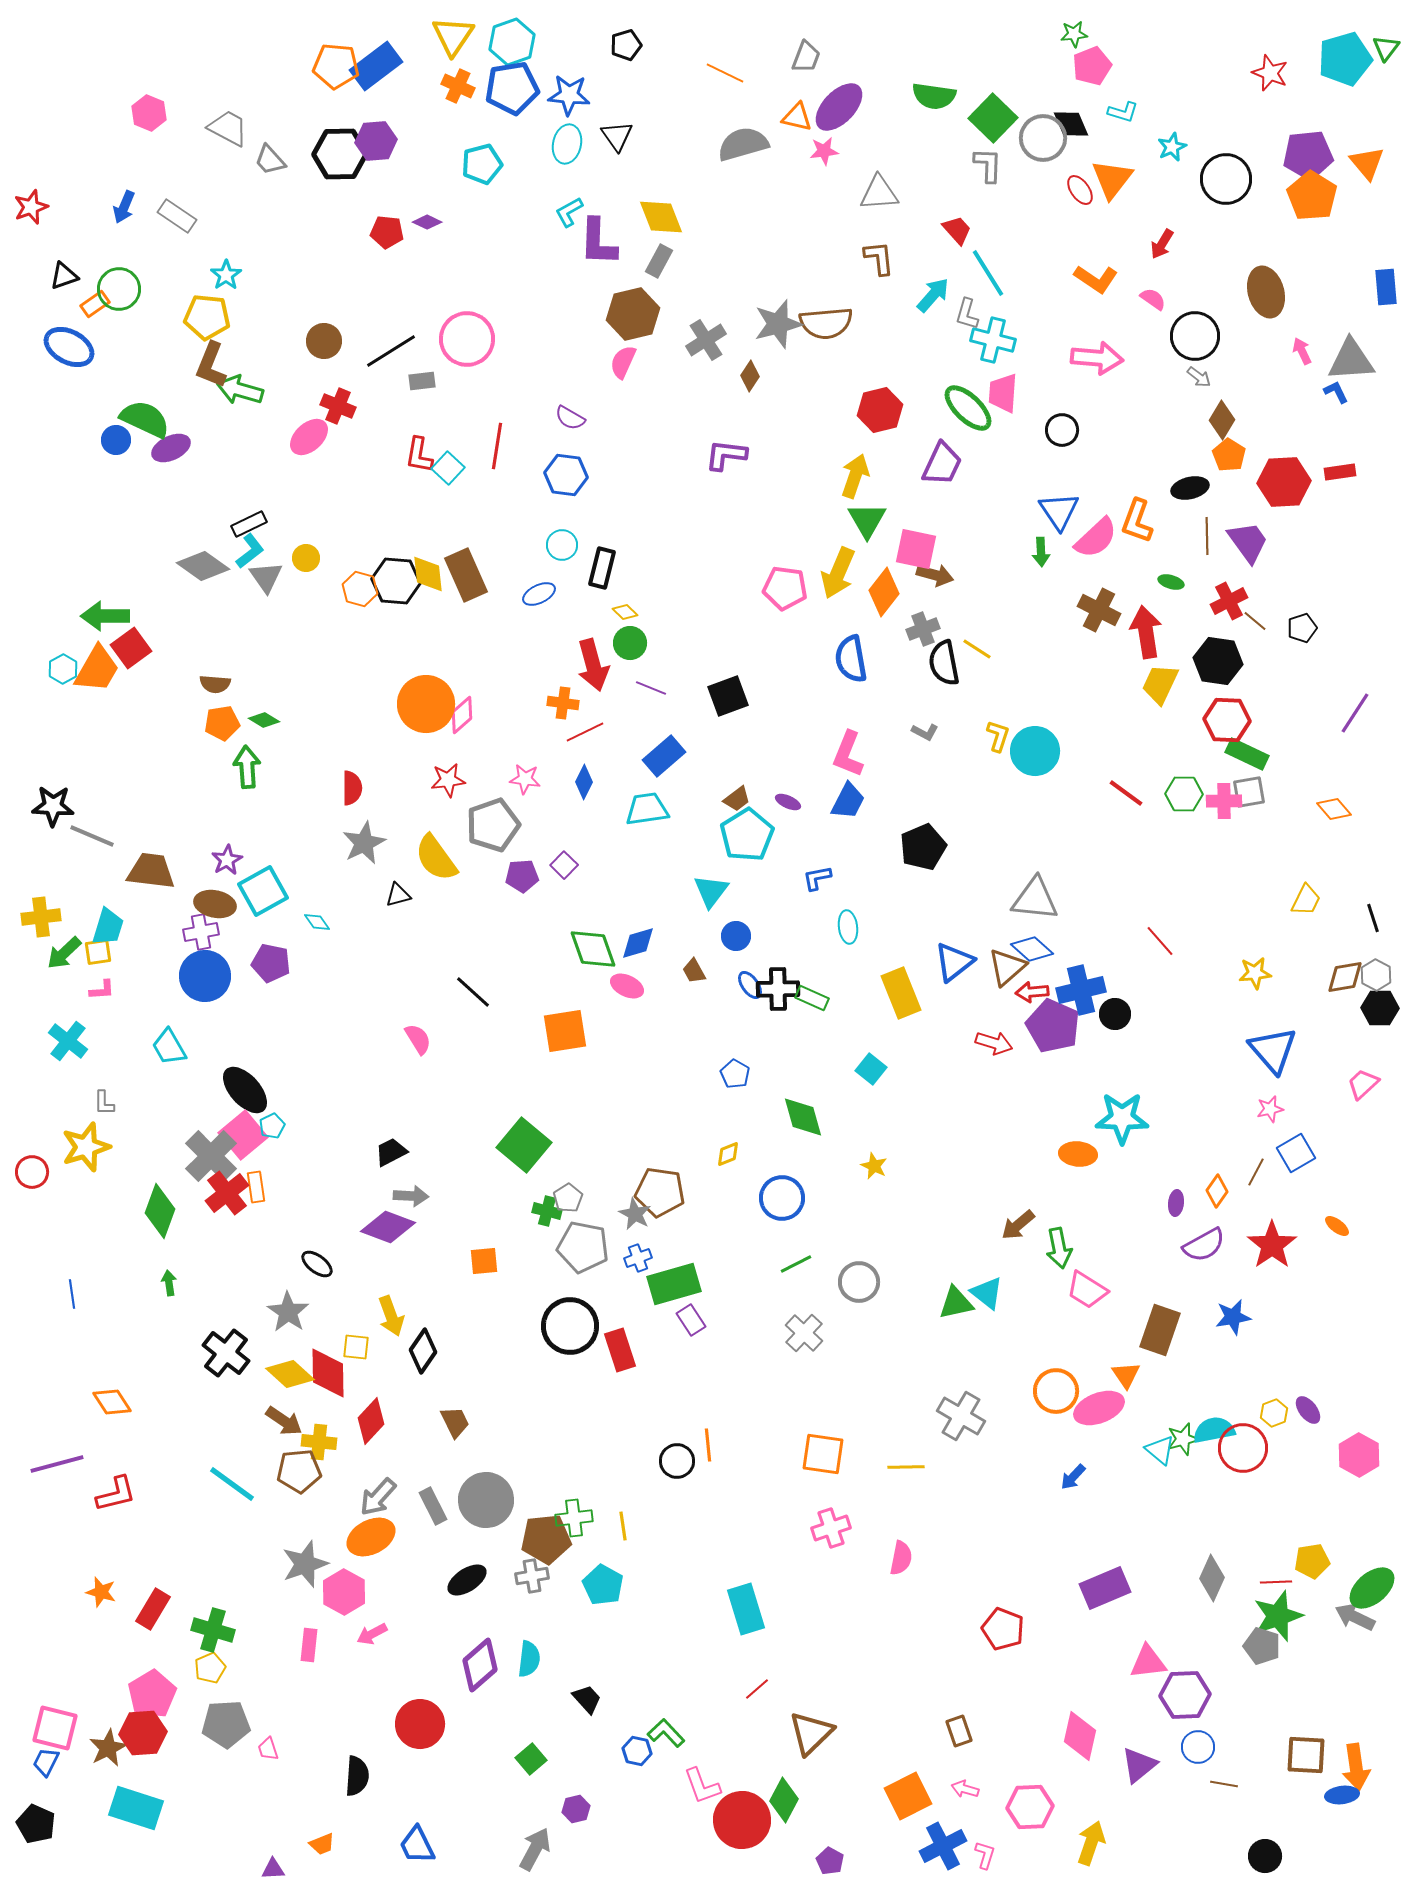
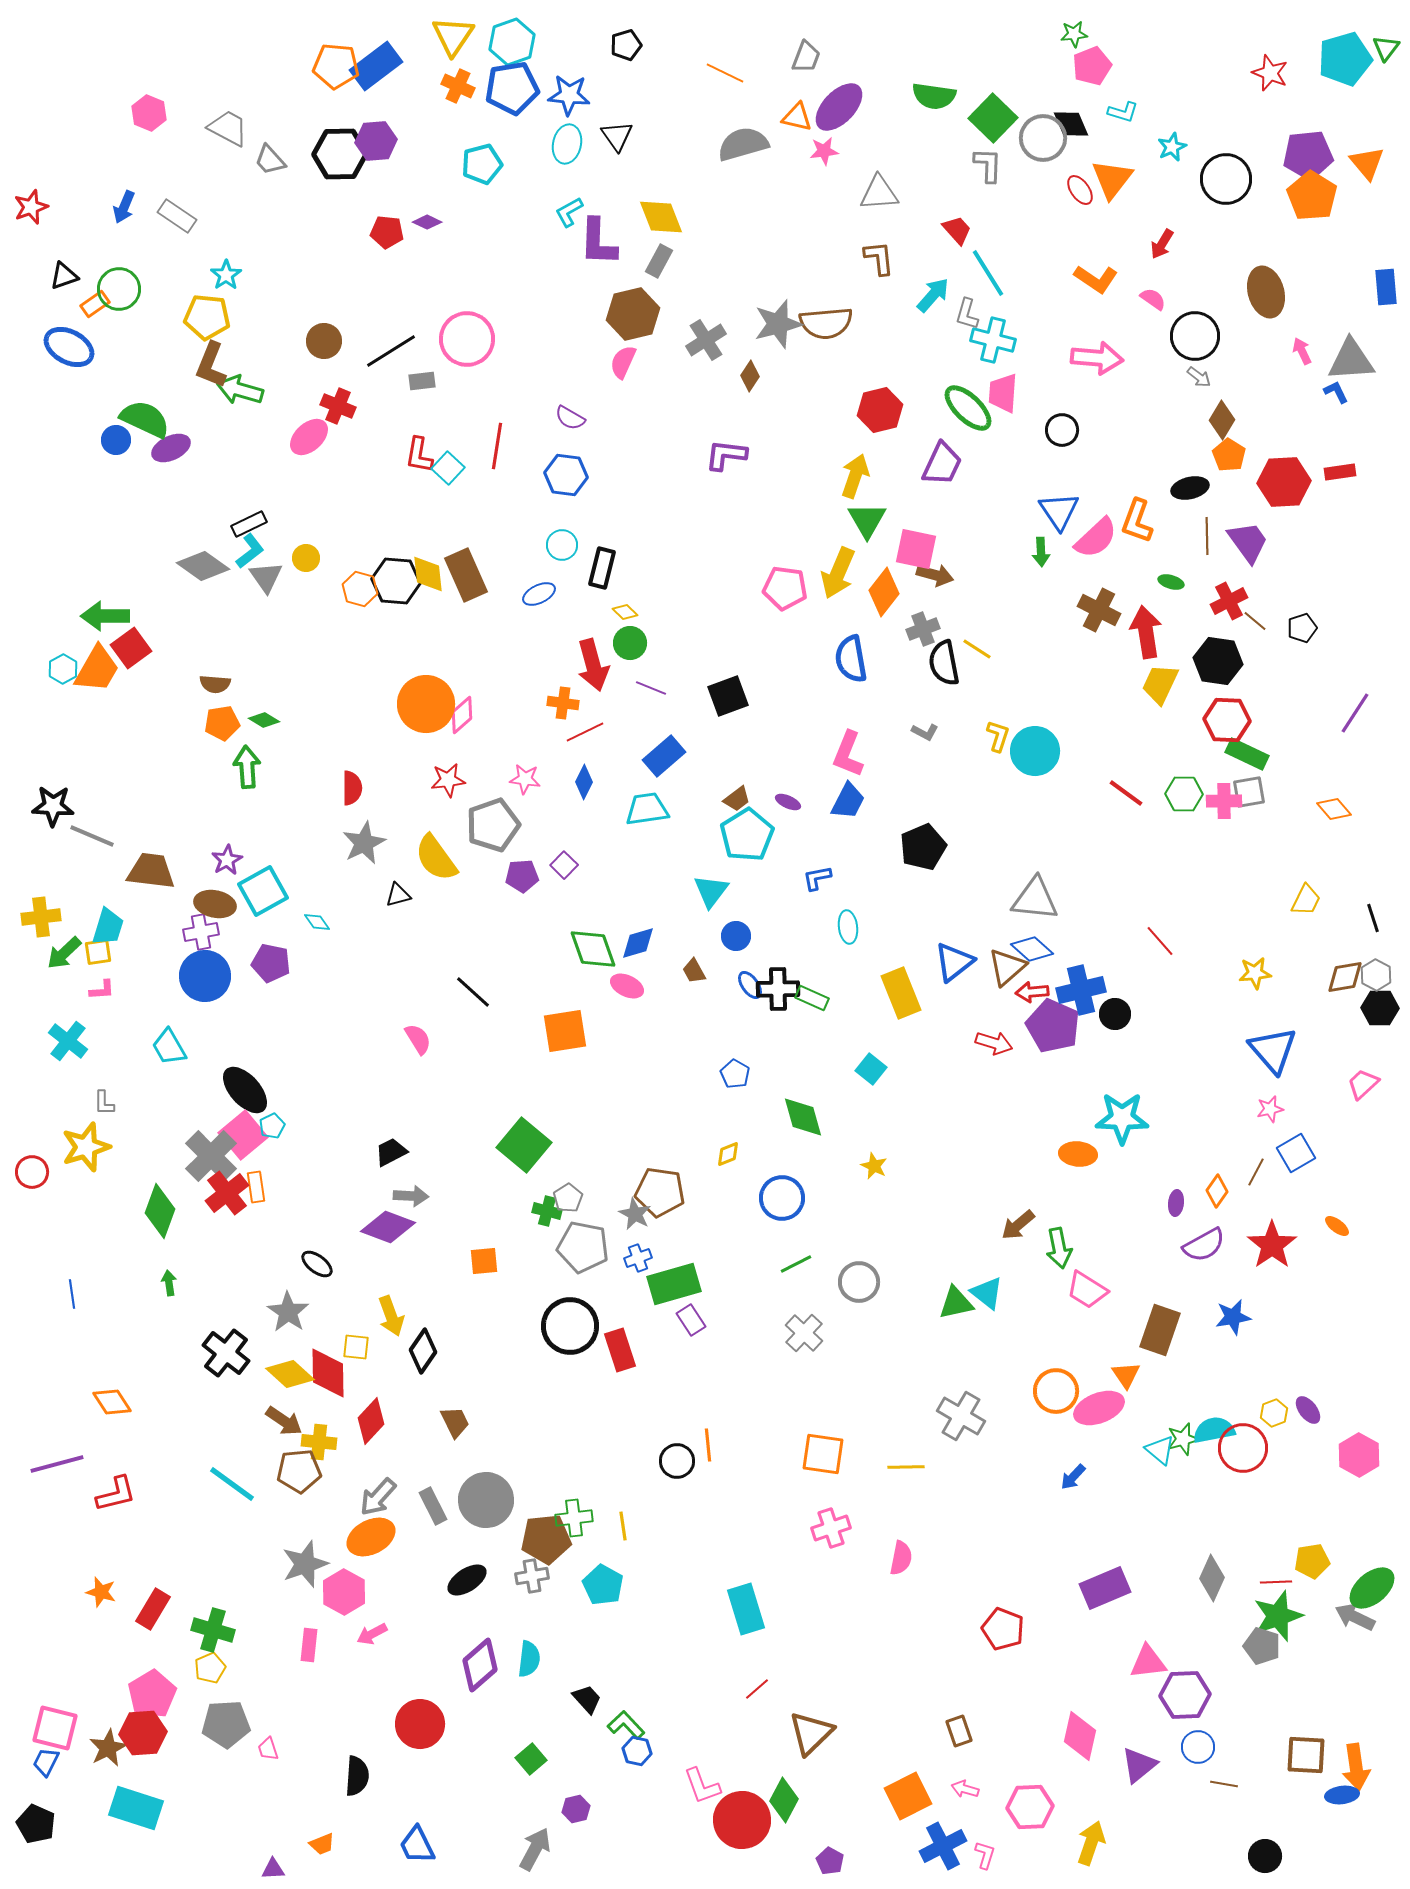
green L-shape at (666, 1733): moved 40 px left, 8 px up
